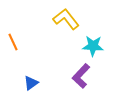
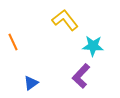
yellow L-shape: moved 1 px left, 1 px down
